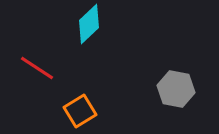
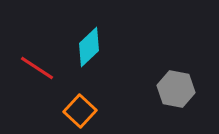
cyan diamond: moved 23 px down
orange square: rotated 16 degrees counterclockwise
